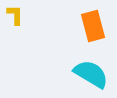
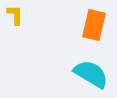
orange rectangle: moved 1 px right, 1 px up; rotated 28 degrees clockwise
